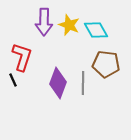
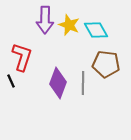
purple arrow: moved 1 px right, 2 px up
black line: moved 2 px left, 1 px down
